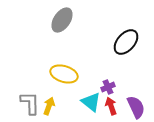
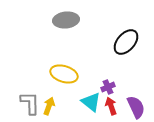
gray ellipse: moved 4 px right; rotated 50 degrees clockwise
